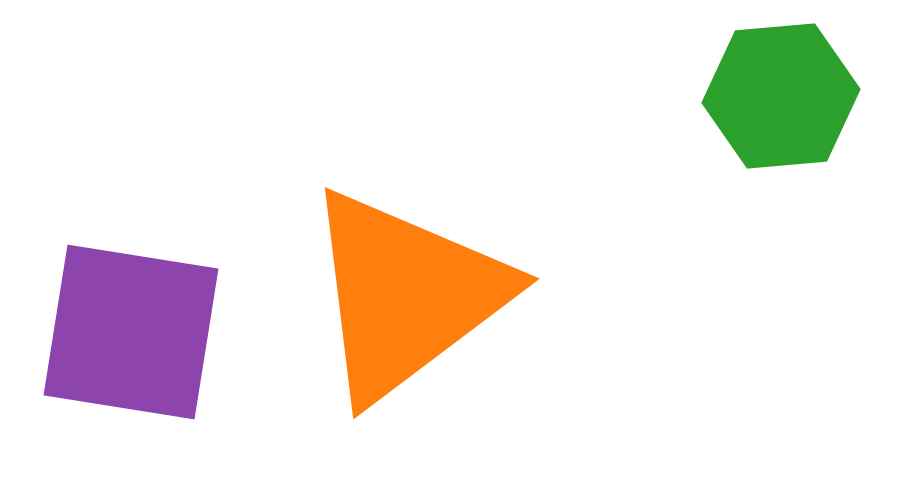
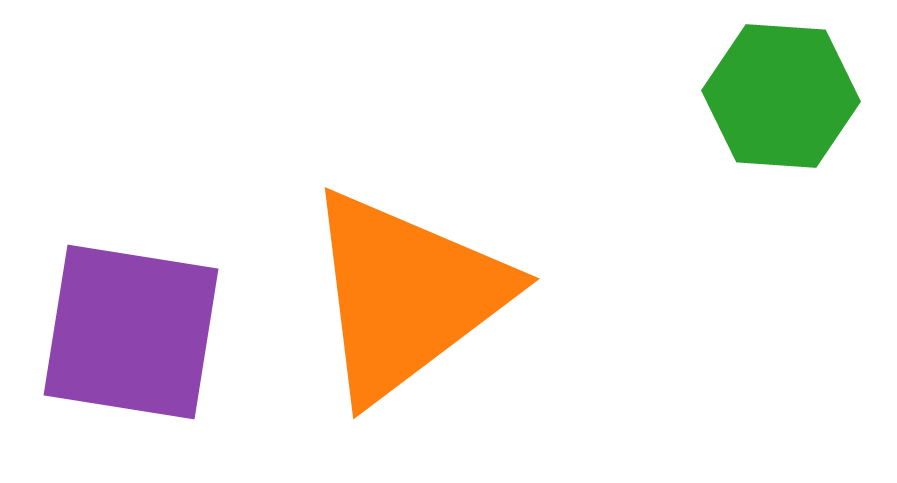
green hexagon: rotated 9 degrees clockwise
